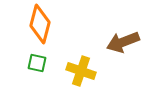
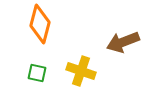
green square: moved 10 px down
